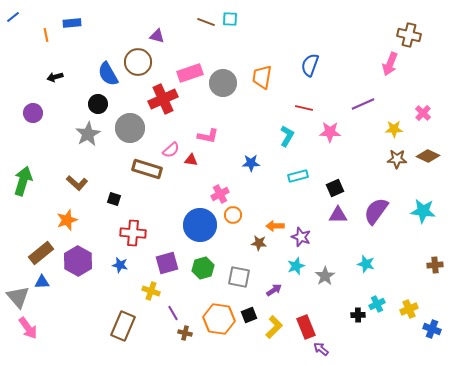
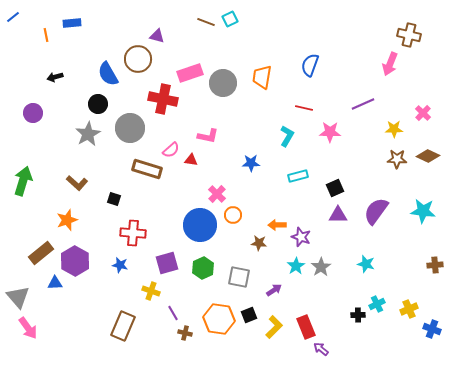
cyan square at (230, 19): rotated 28 degrees counterclockwise
brown circle at (138, 62): moved 3 px up
red cross at (163, 99): rotated 36 degrees clockwise
pink cross at (220, 194): moved 3 px left; rotated 18 degrees counterclockwise
orange arrow at (275, 226): moved 2 px right, 1 px up
purple hexagon at (78, 261): moved 3 px left
cyan star at (296, 266): rotated 12 degrees counterclockwise
green hexagon at (203, 268): rotated 10 degrees counterclockwise
gray star at (325, 276): moved 4 px left, 9 px up
blue triangle at (42, 282): moved 13 px right, 1 px down
